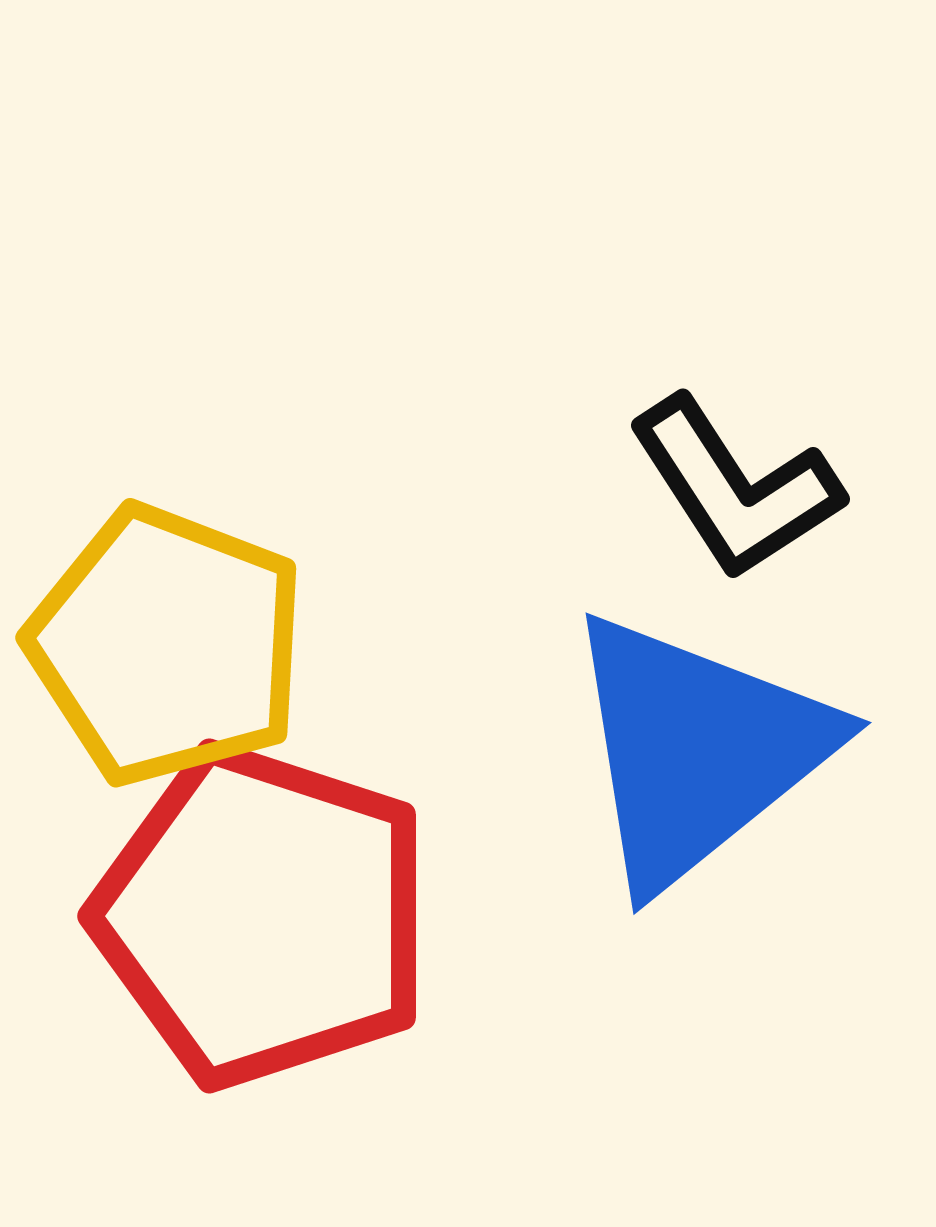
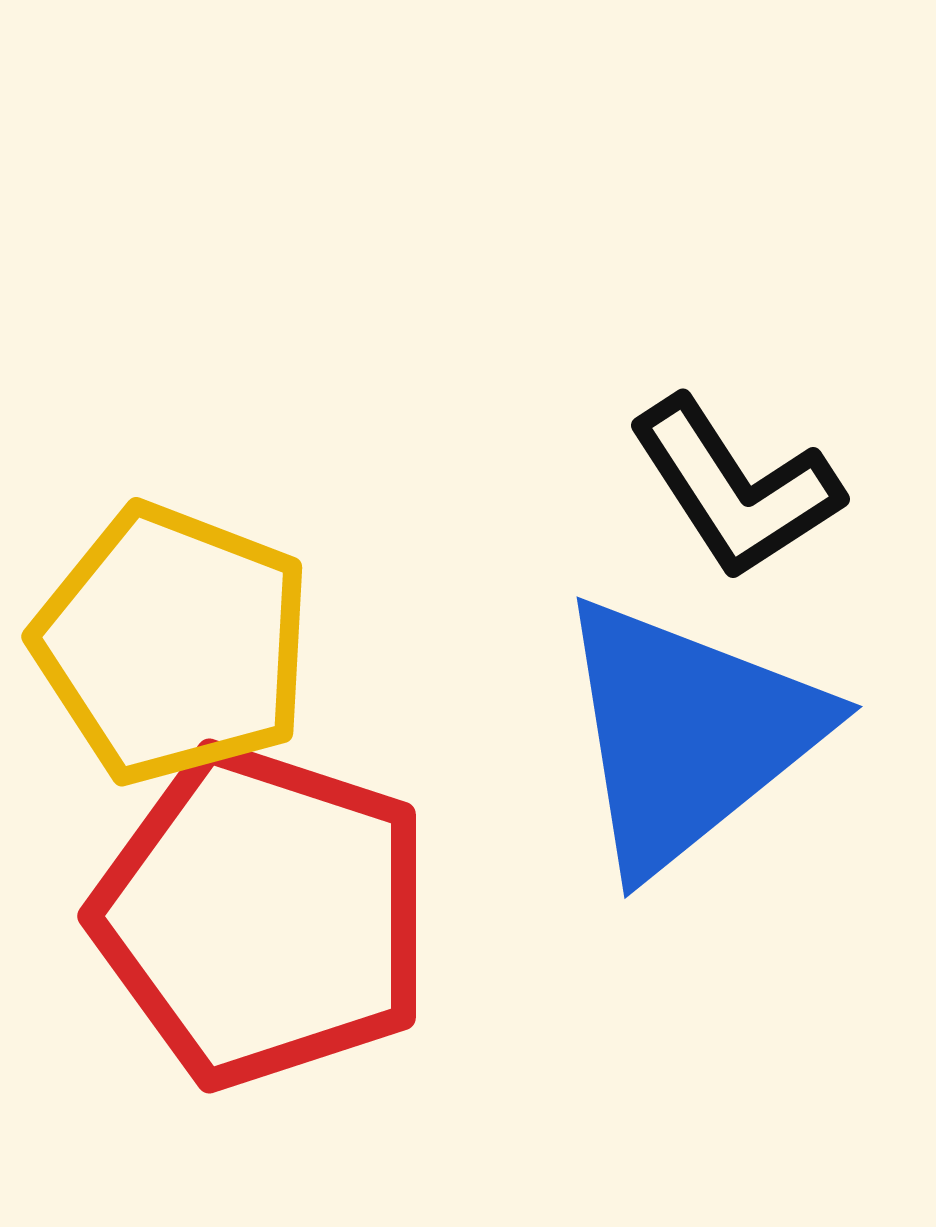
yellow pentagon: moved 6 px right, 1 px up
blue triangle: moved 9 px left, 16 px up
